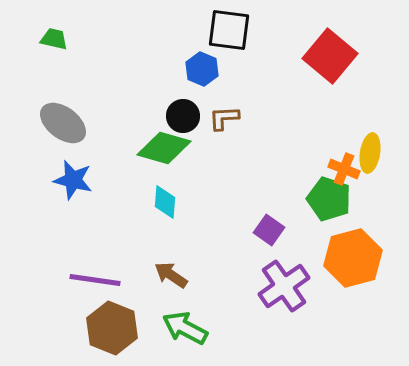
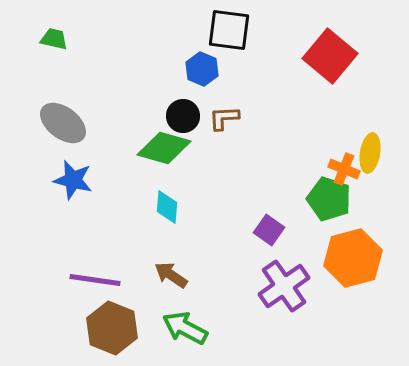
cyan diamond: moved 2 px right, 5 px down
